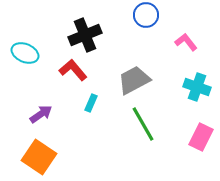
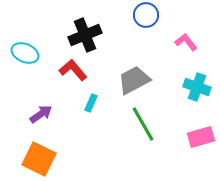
pink rectangle: rotated 48 degrees clockwise
orange square: moved 2 px down; rotated 8 degrees counterclockwise
